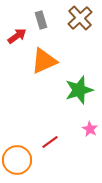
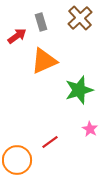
gray rectangle: moved 2 px down
